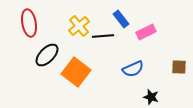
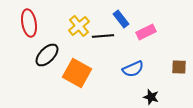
orange square: moved 1 px right, 1 px down; rotated 8 degrees counterclockwise
